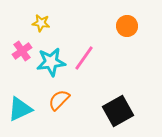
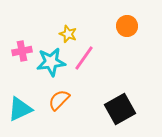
yellow star: moved 27 px right, 11 px down; rotated 12 degrees clockwise
pink cross: rotated 24 degrees clockwise
black square: moved 2 px right, 2 px up
